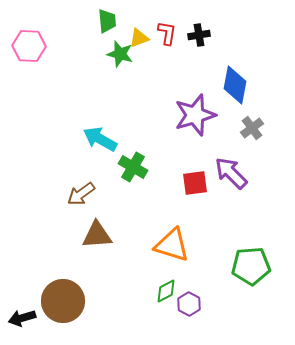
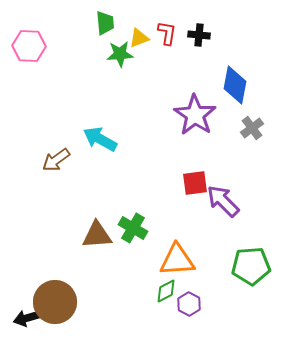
green trapezoid: moved 2 px left, 2 px down
black cross: rotated 15 degrees clockwise
green star: rotated 20 degrees counterclockwise
purple star: rotated 21 degrees counterclockwise
green cross: moved 61 px down
purple arrow: moved 8 px left, 28 px down
brown arrow: moved 25 px left, 34 px up
orange triangle: moved 5 px right, 15 px down; rotated 21 degrees counterclockwise
brown circle: moved 8 px left, 1 px down
black arrow: moved 5 px right
